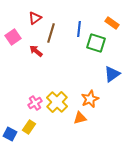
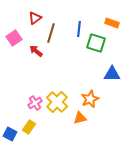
orange rectangle: rotated 16 degrees counterclockwise
pink square: moved 1 px right, 1 px down
blue triangle: rotated 36 degrees clockwise
